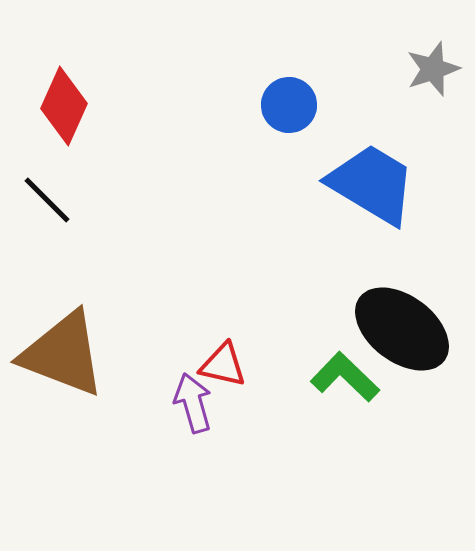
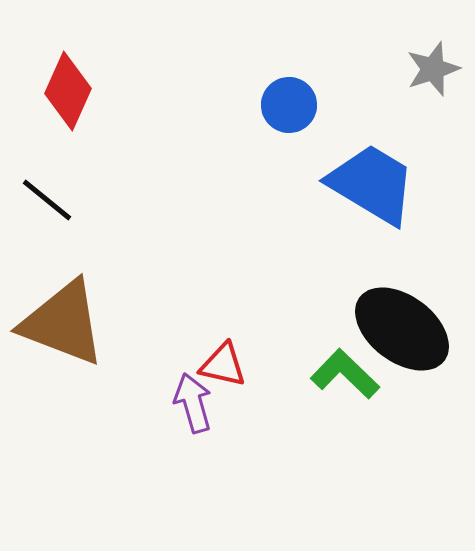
red diamond: moved 4 px right, 15 px up
black line: rotated 6 degrees counterclockwise
brown triangle: moved 31 px up
green L-shape: moved 3 px up
